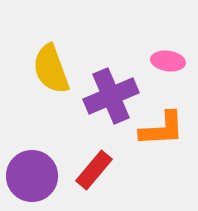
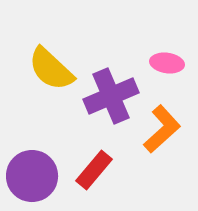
pink ellipse: moved 1 px left, 2 px down
yellow semicircle: rotated 27 degrees counterclockwise
orange L-shape: rotated 39 degrees counterclockwise
